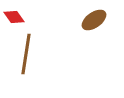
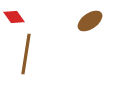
brown ellipse: moved 4 px left, 1 px down
